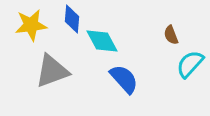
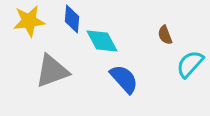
yellow star: moved 2 px left, 4 px up
brown semicircle: moved 6 px left
